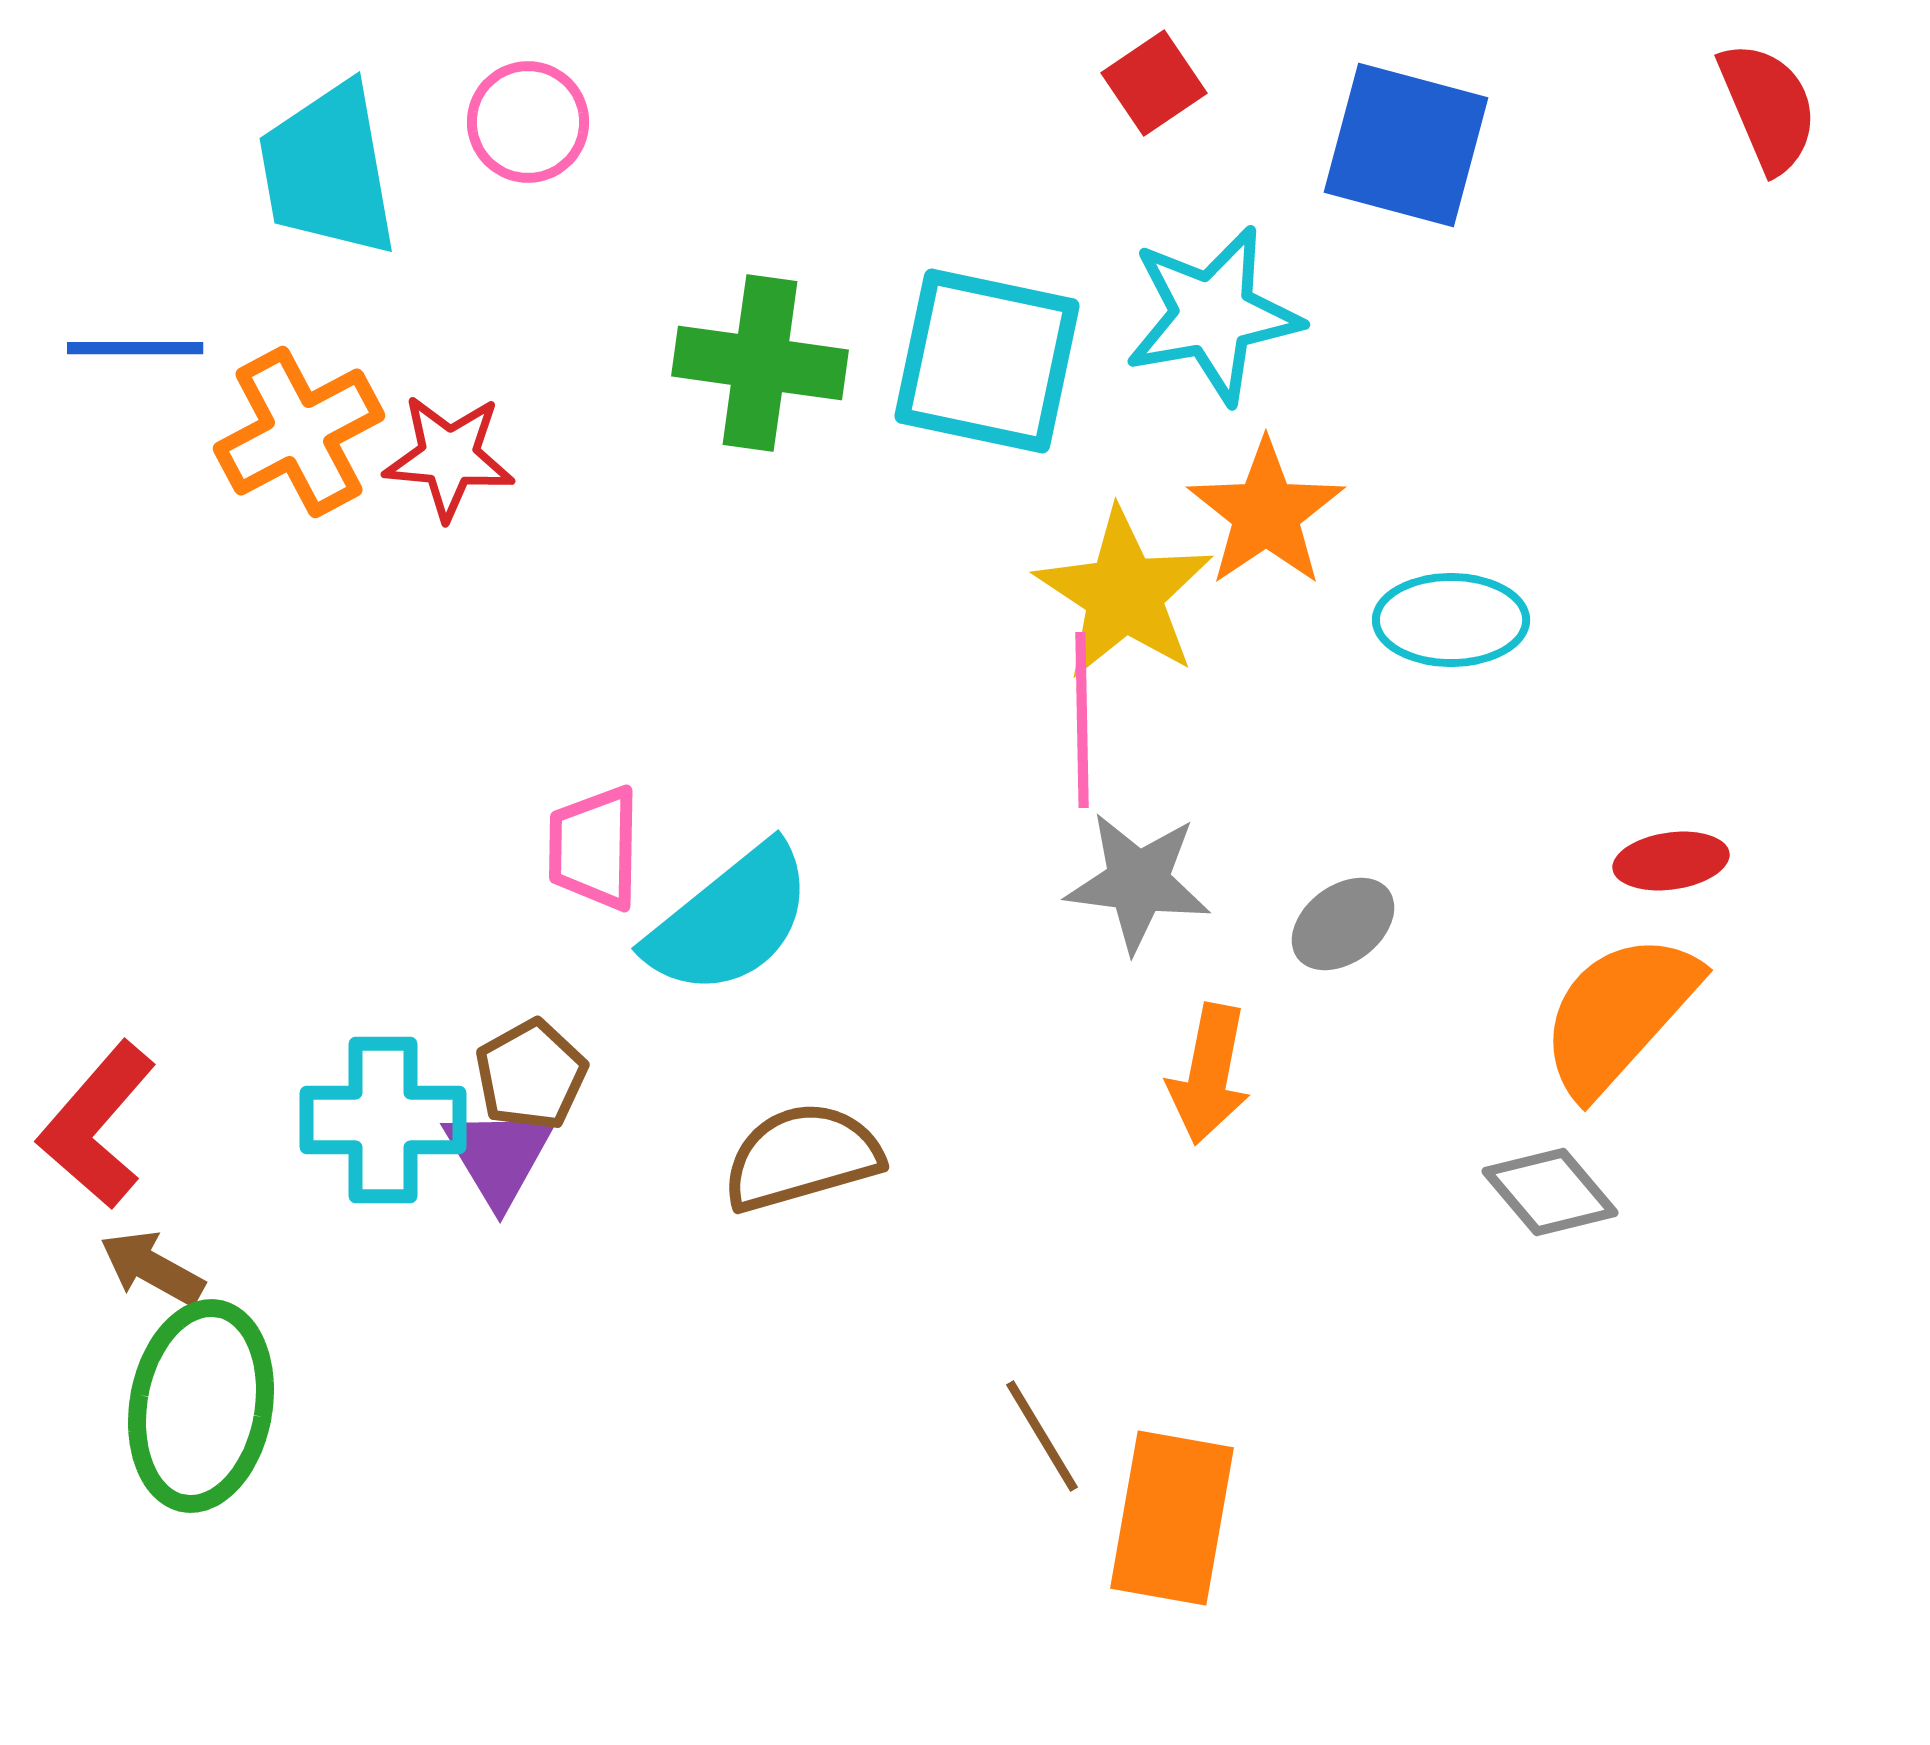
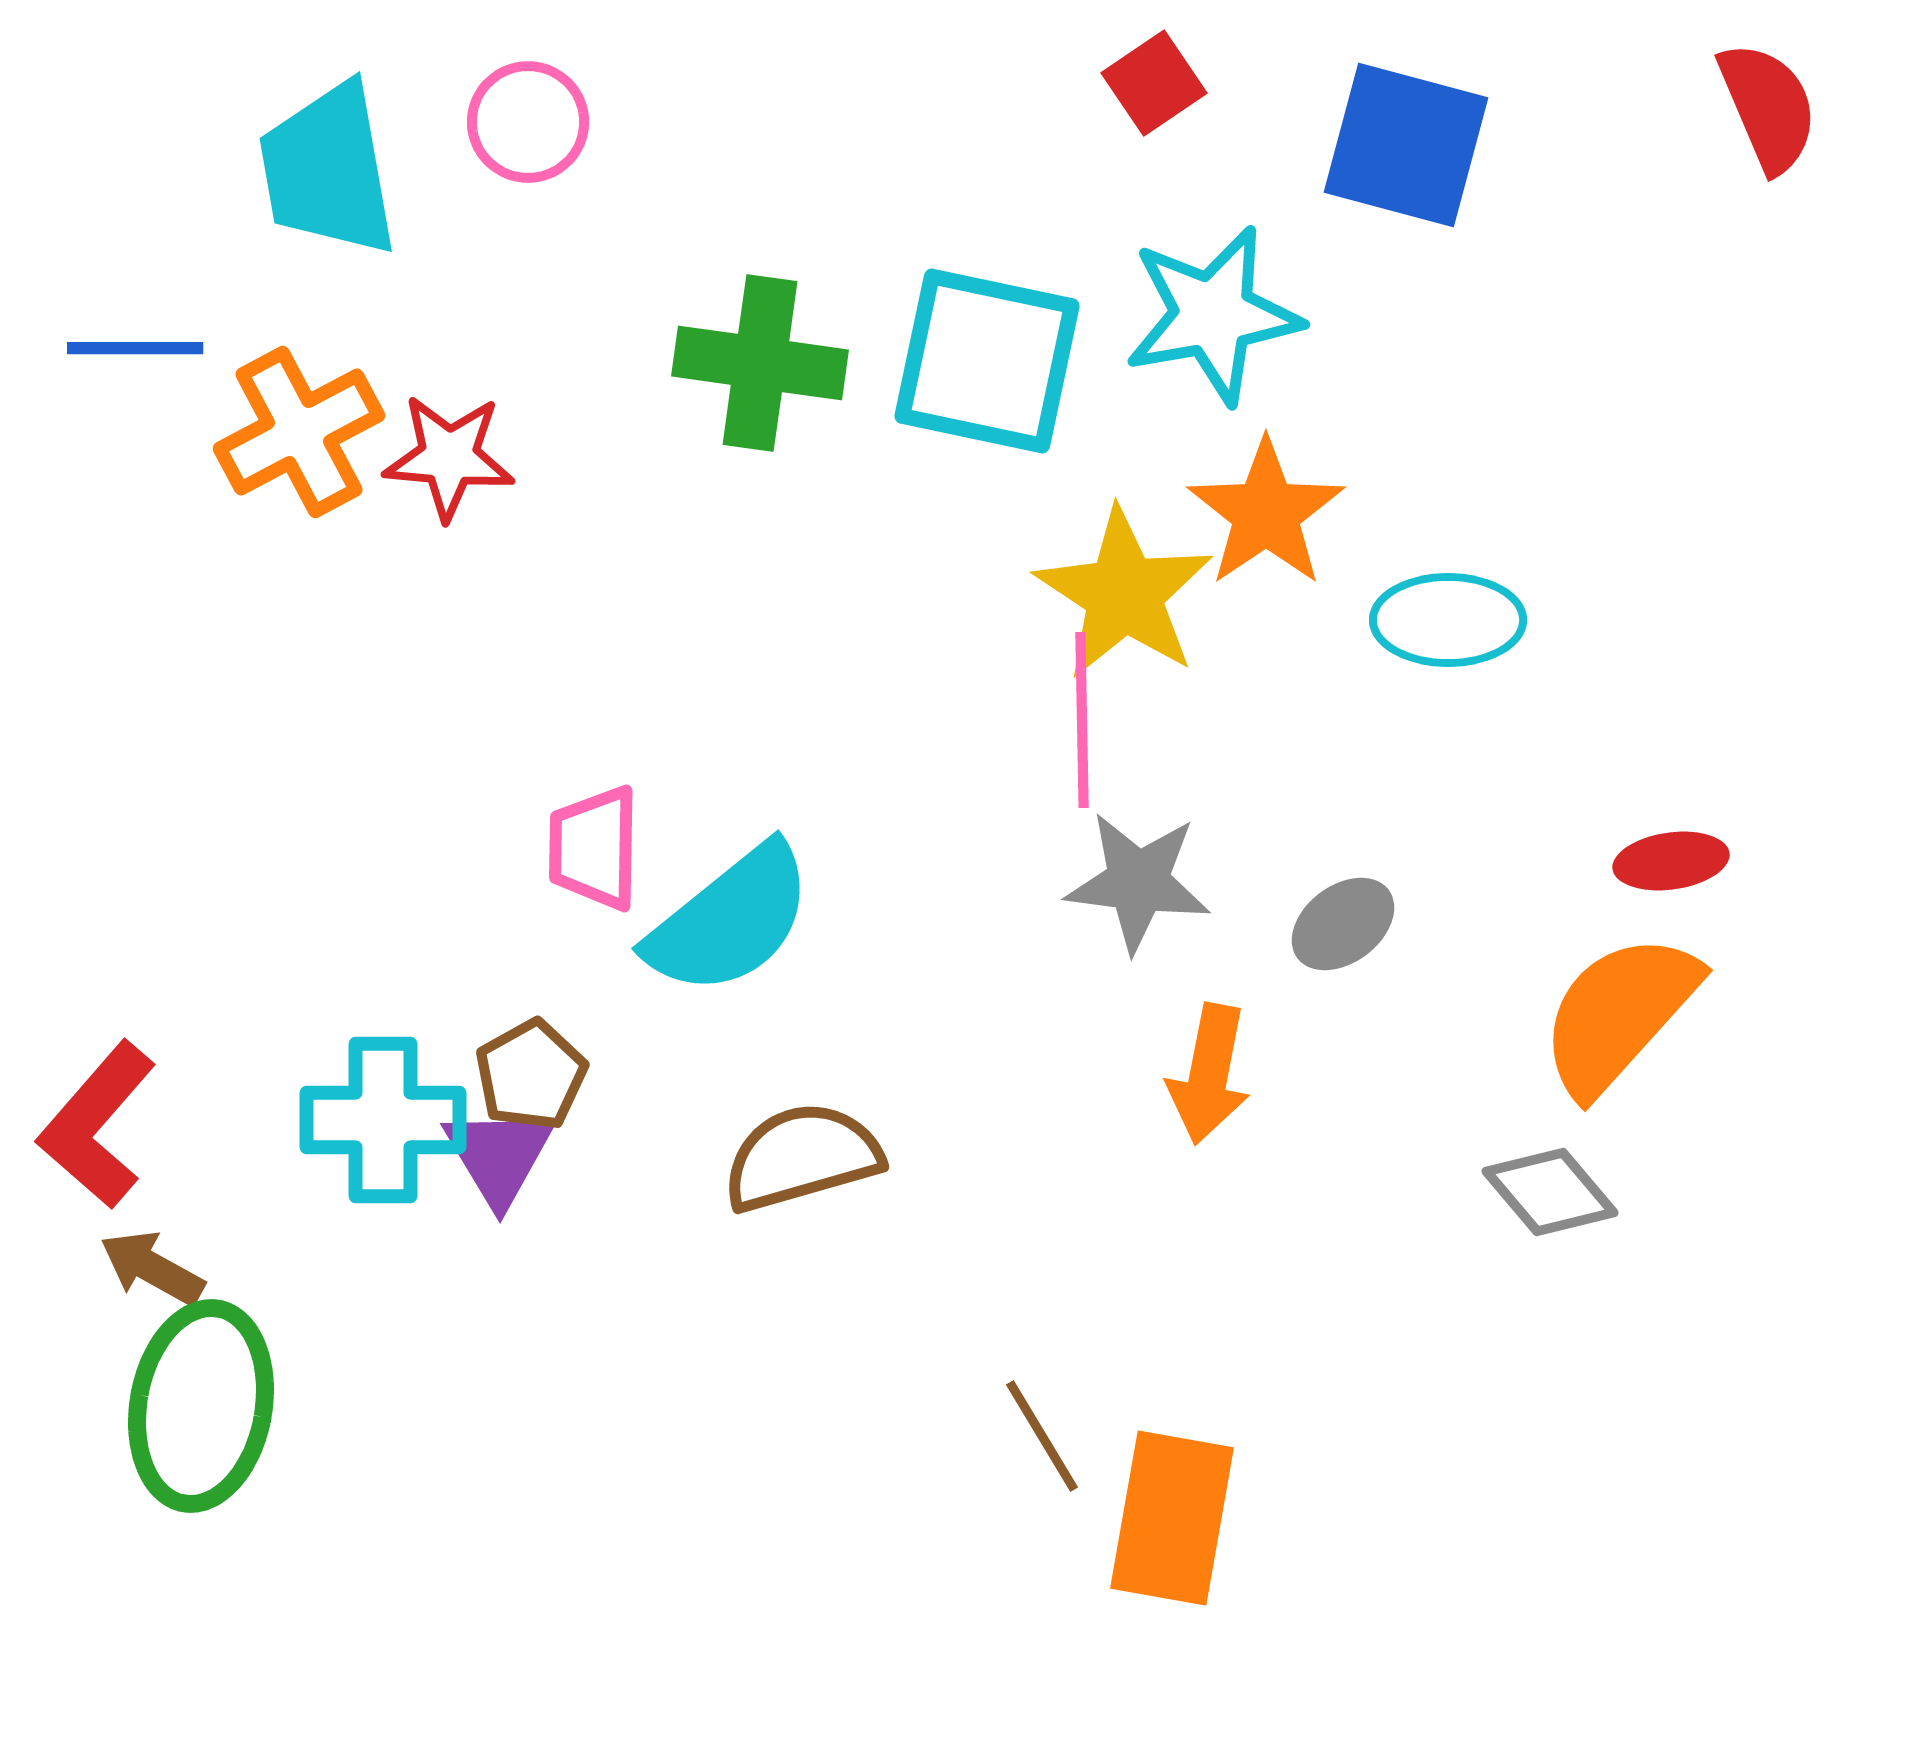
cyan ellipse: moved 3 px left
